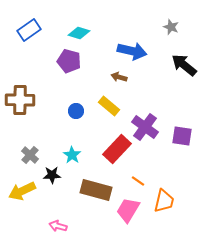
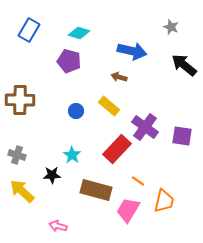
blue rectangle: rotated 25 degrees counterclockwise
gray cross: moved 13 px left; rotated 24 degrees counterclockwise
yellow arrow: rotated 68 degrees clockwise
